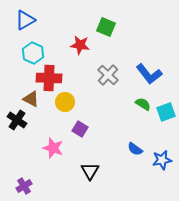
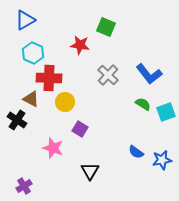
blue semicircle: moved 1 px right, 3 px down
